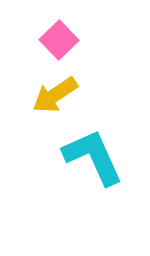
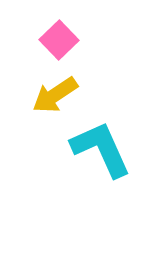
cyan L-shape: moved 8 px right, 8 px up
